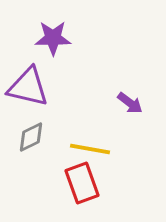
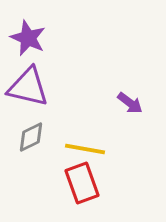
purple star: moved 25 px left; rotated 24 degrees clockwise
yellow line: moved 5 px left
